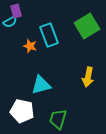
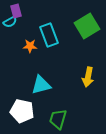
orange star: rotated 16 degrees counterclockwise
